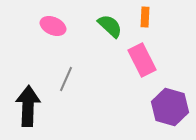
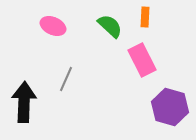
black arrow: moved 4 px left, 4 px up
